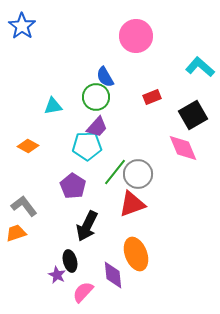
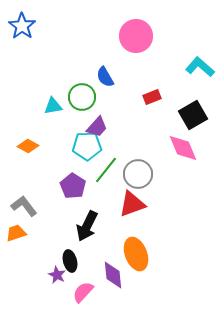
green circle: moved 14 px left
green line: moved 9 px left, 2 px up
